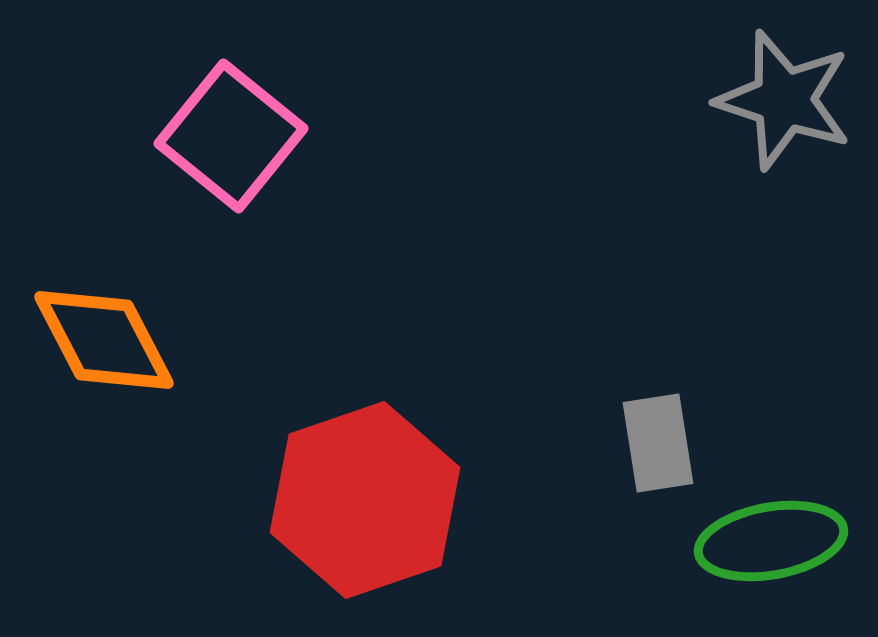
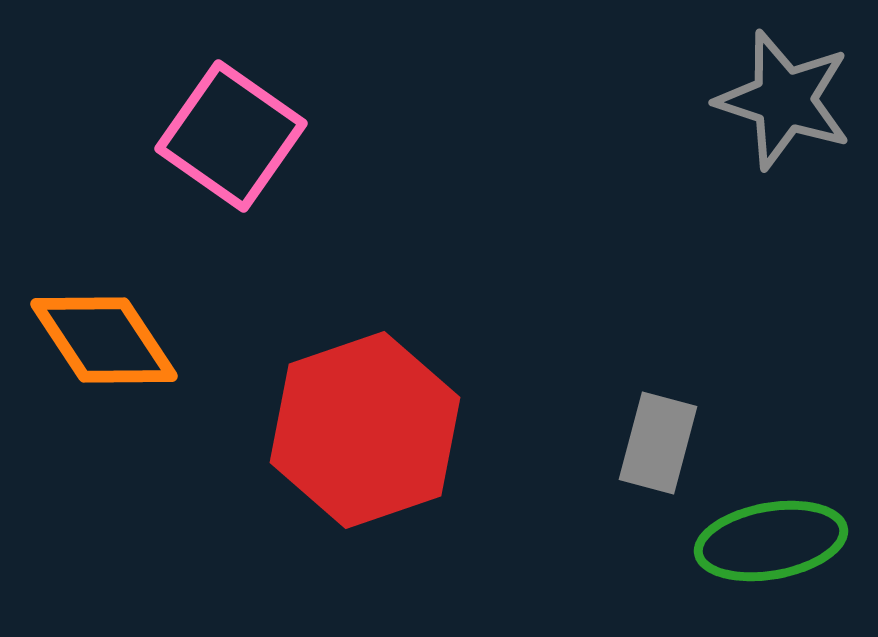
pink square: rotated 4 degrees counterclockwise
orange diamond: rotated 6 degrees counterclockwise
gray rectangle: rotated 24 degrees clockwise
red hexagon: moved 70 px up
